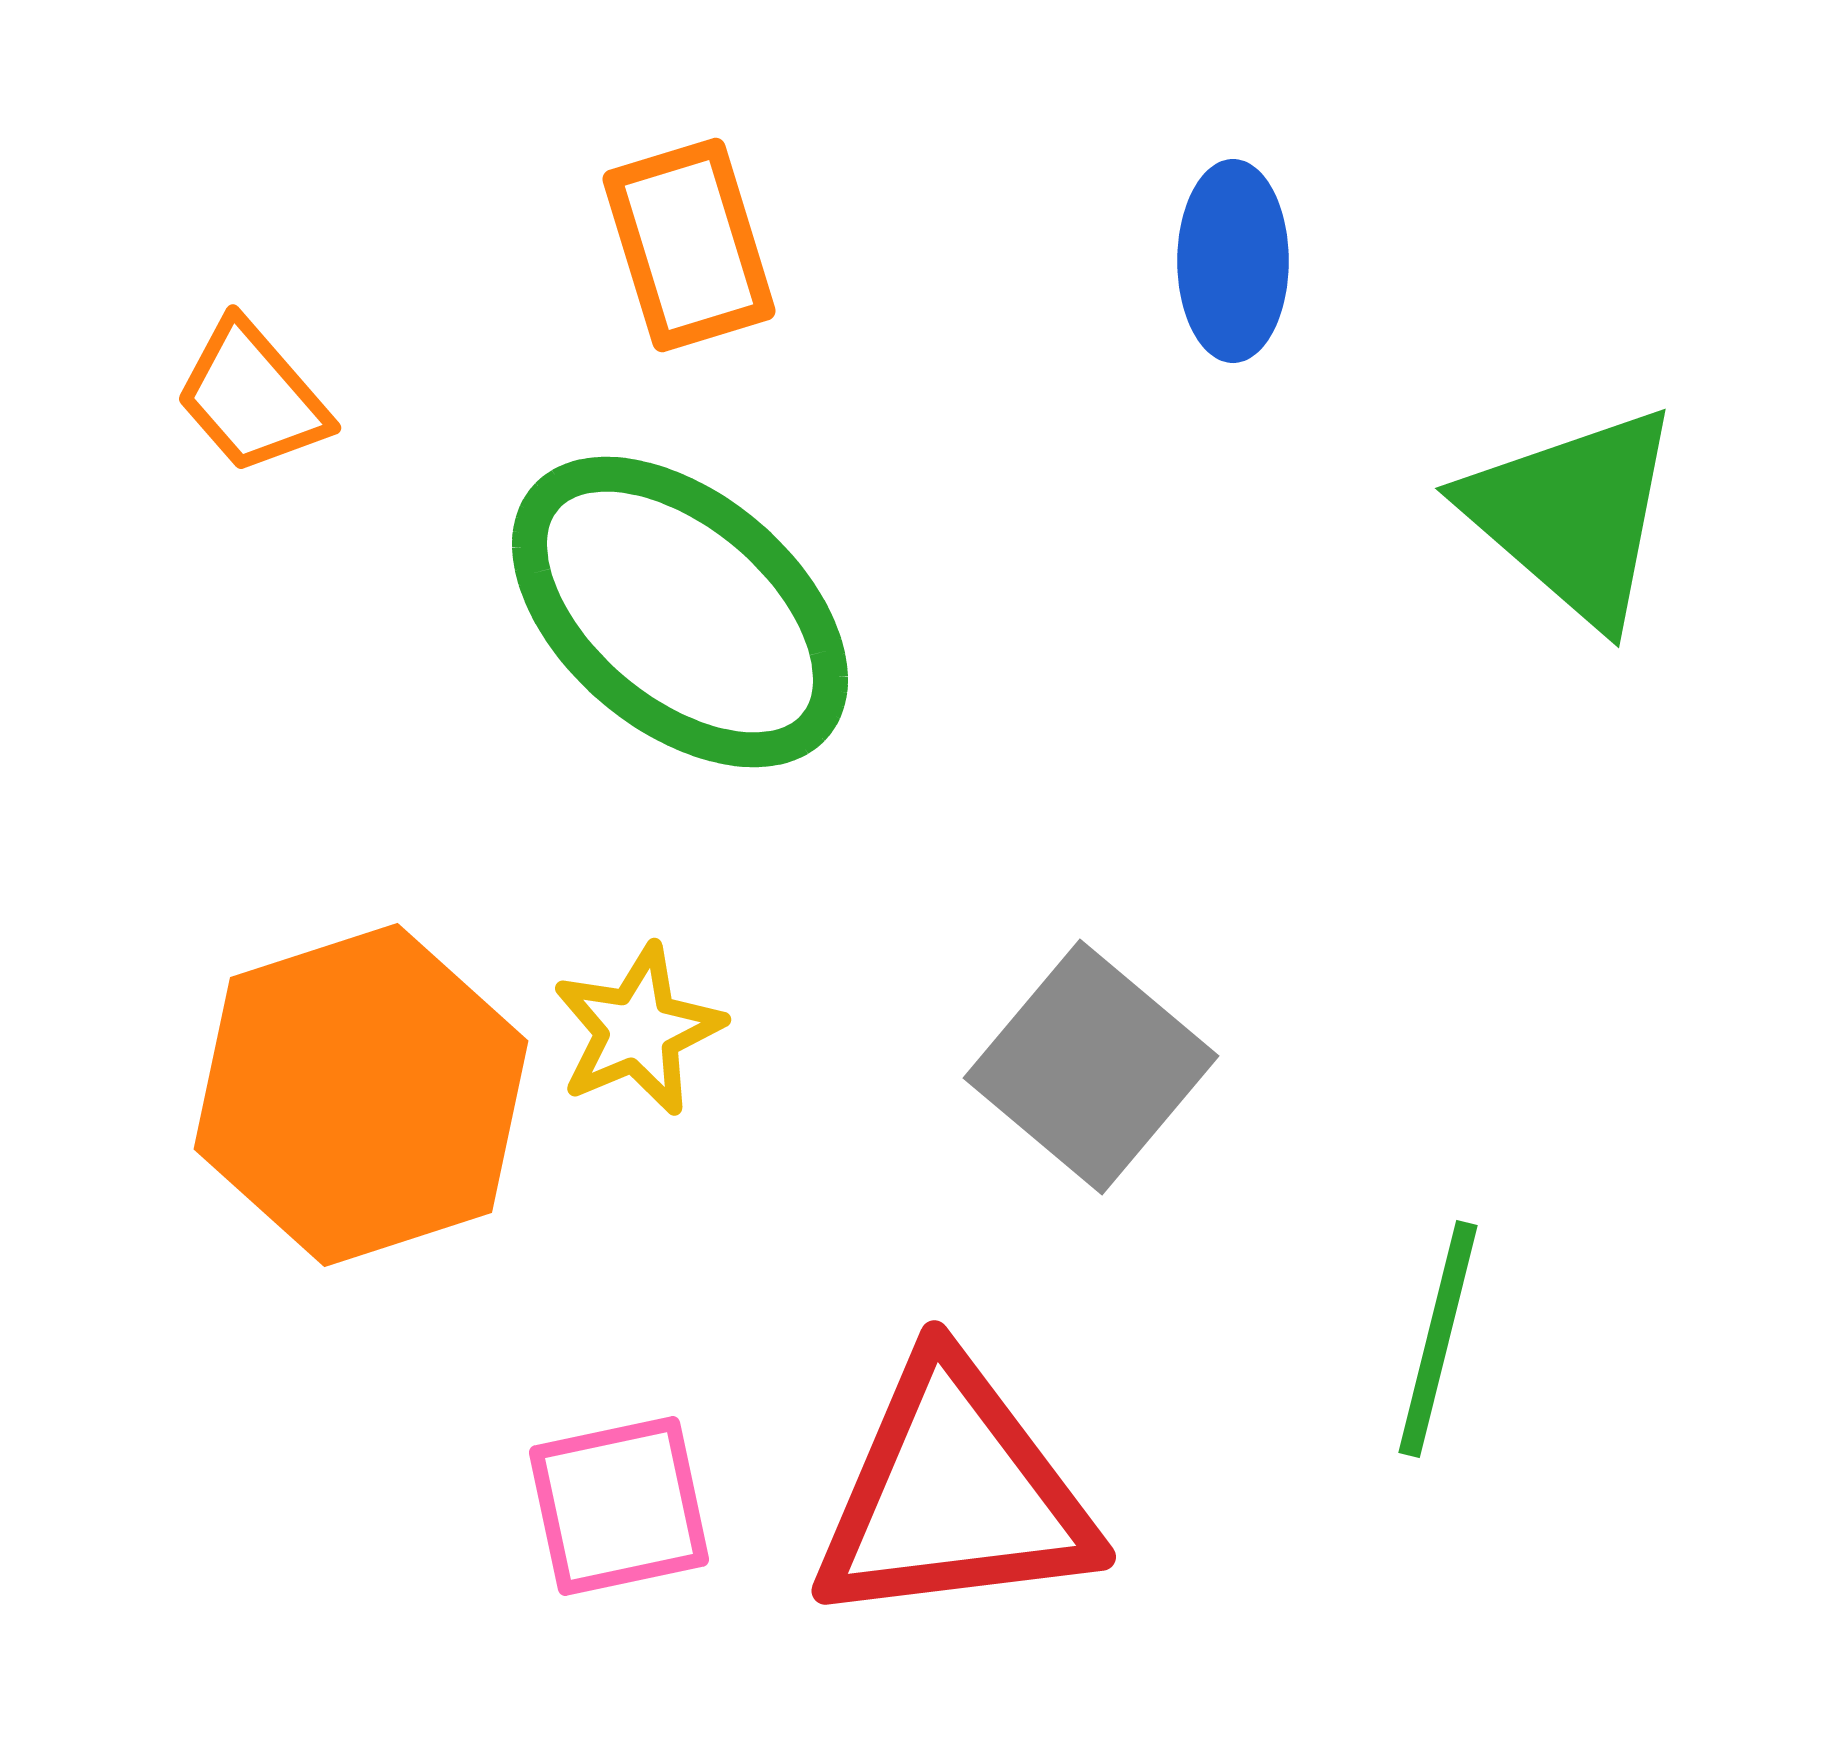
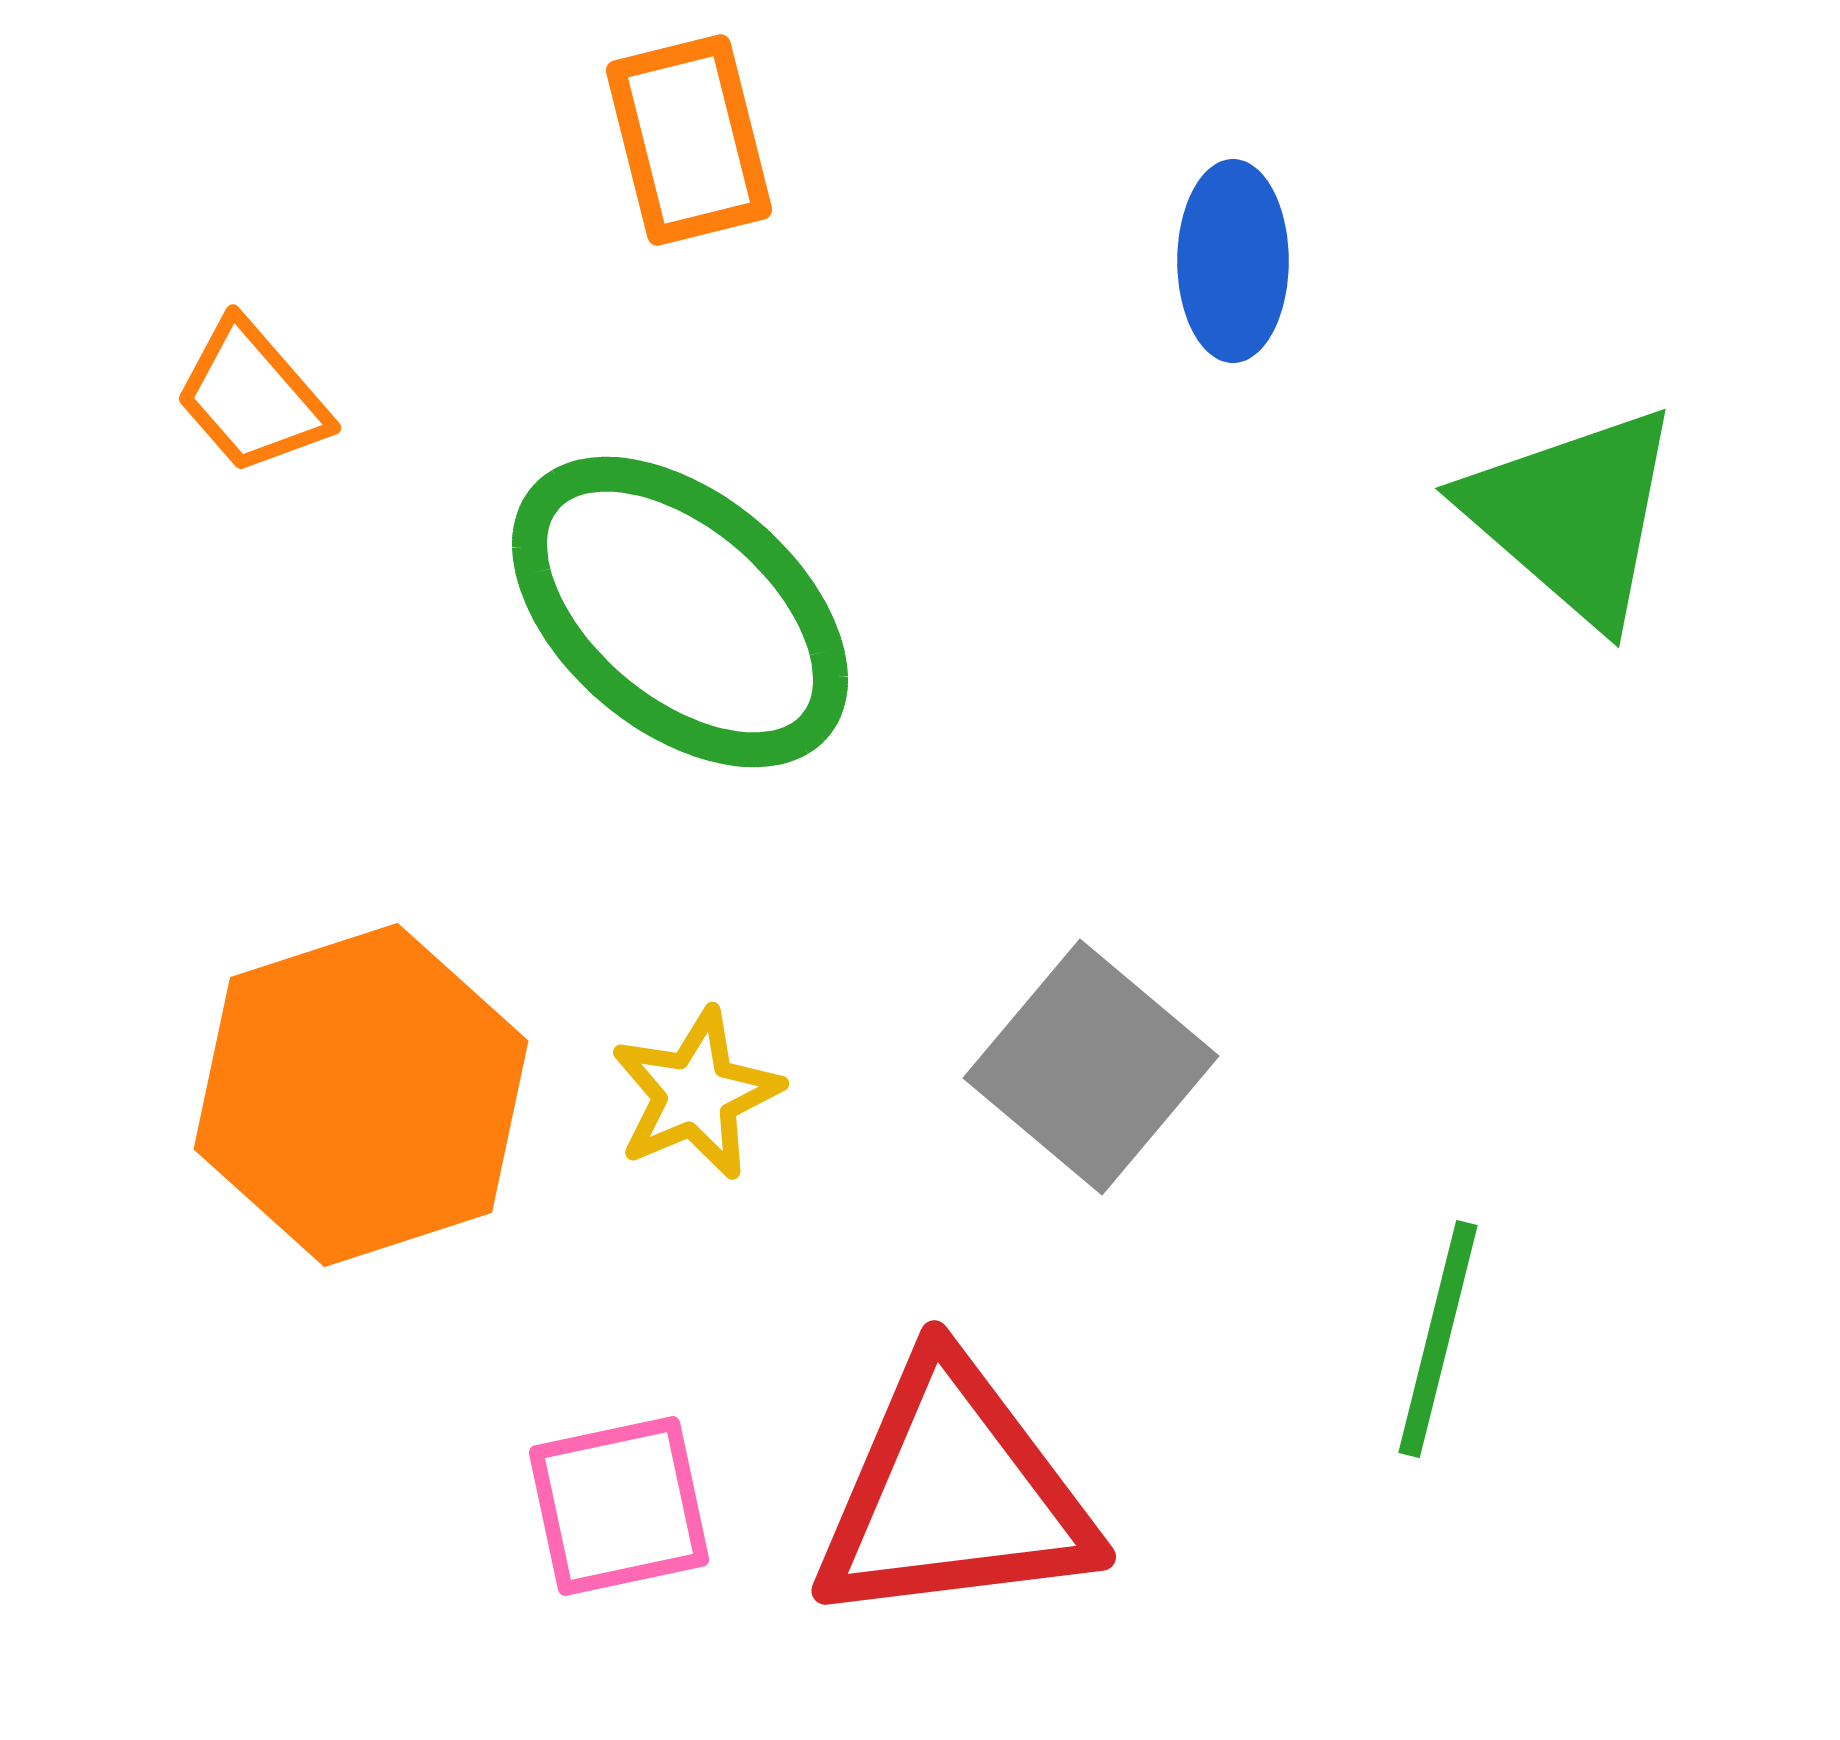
orange rectangle: moved 105 px up; rotated 3 degrees clockwise
yellow star: moved 58 px right, 64 px down
